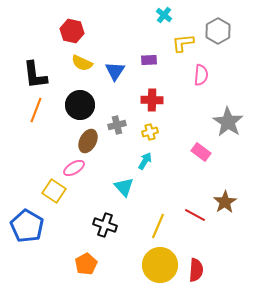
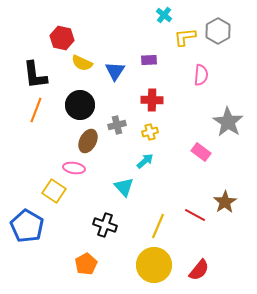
red hexagon: moved 10 px left, 7 px down
yellow L-shape: moved 2 px right, 6 px up
cyan arrow: rotated 18 degrees clockwise
pink ellipse: rotated 40 degrees clockwise
yellow circle: moved 6 px left
red semicircle: moved 3 px right; rotated 35 degrees clockwise
